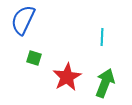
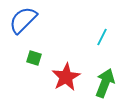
blue semicircle: rotated 20 degrees clockwise
cyan line: rotated 24 degrees clockwise
red star: moved 1 px left
